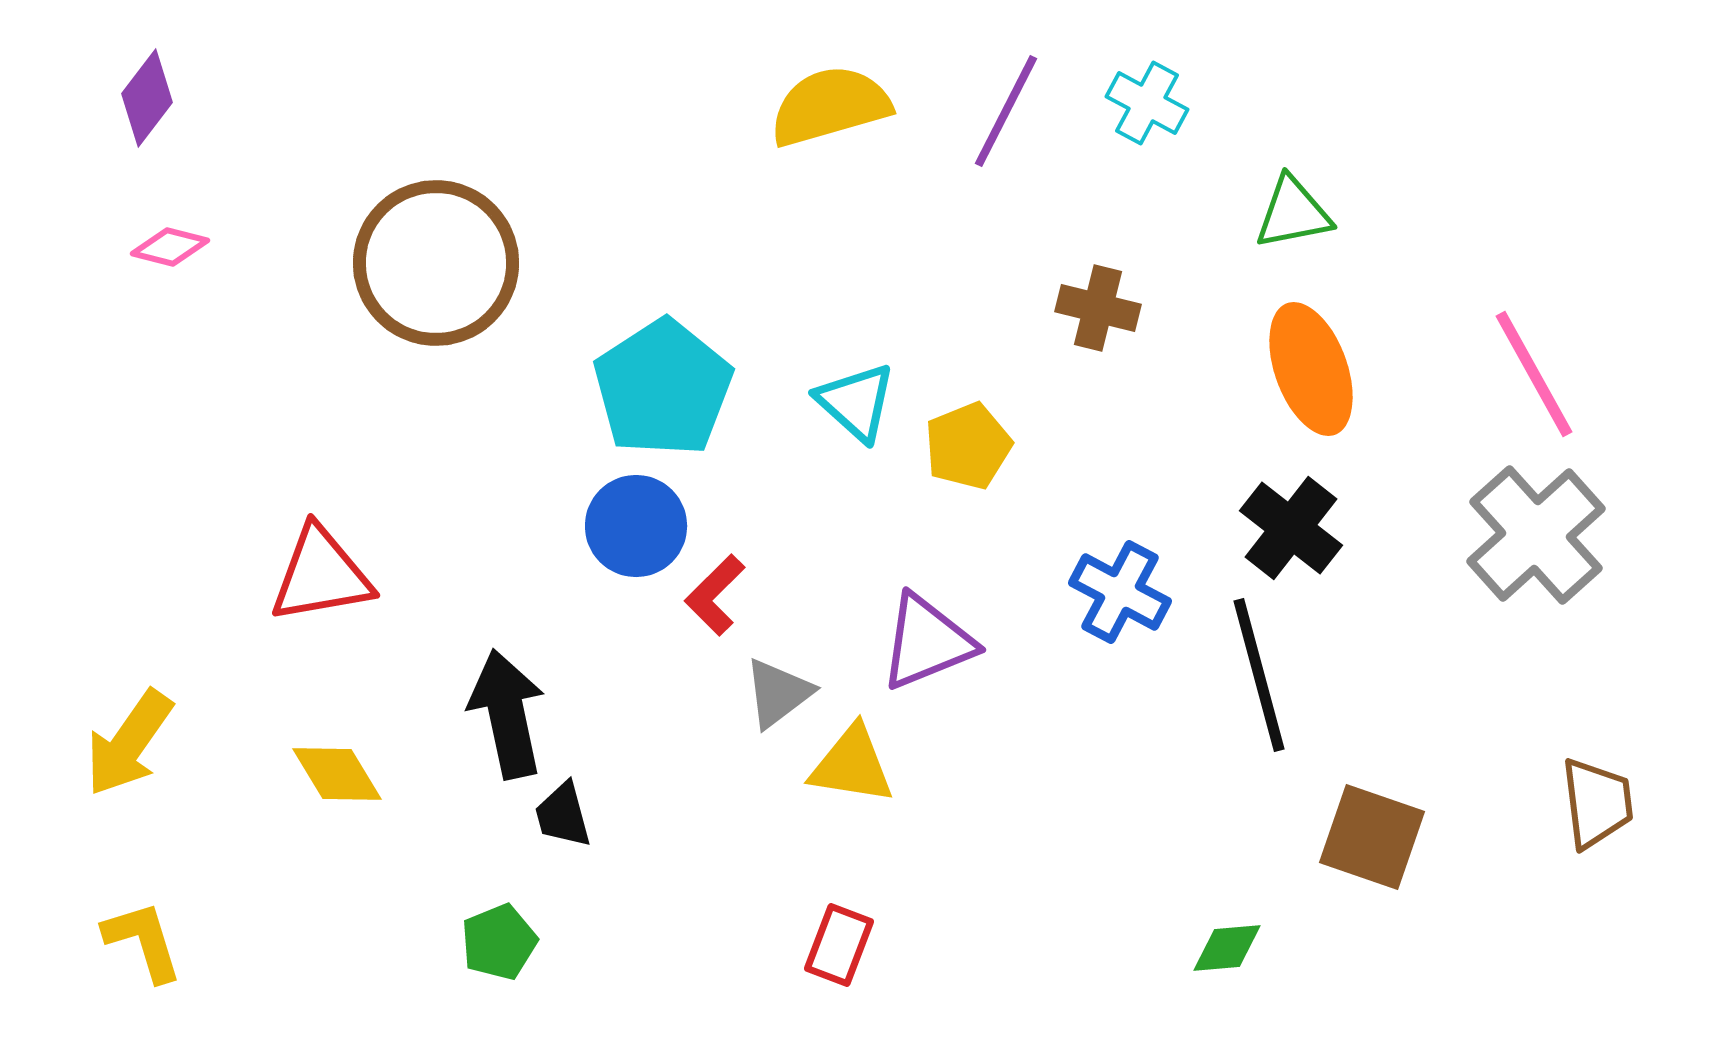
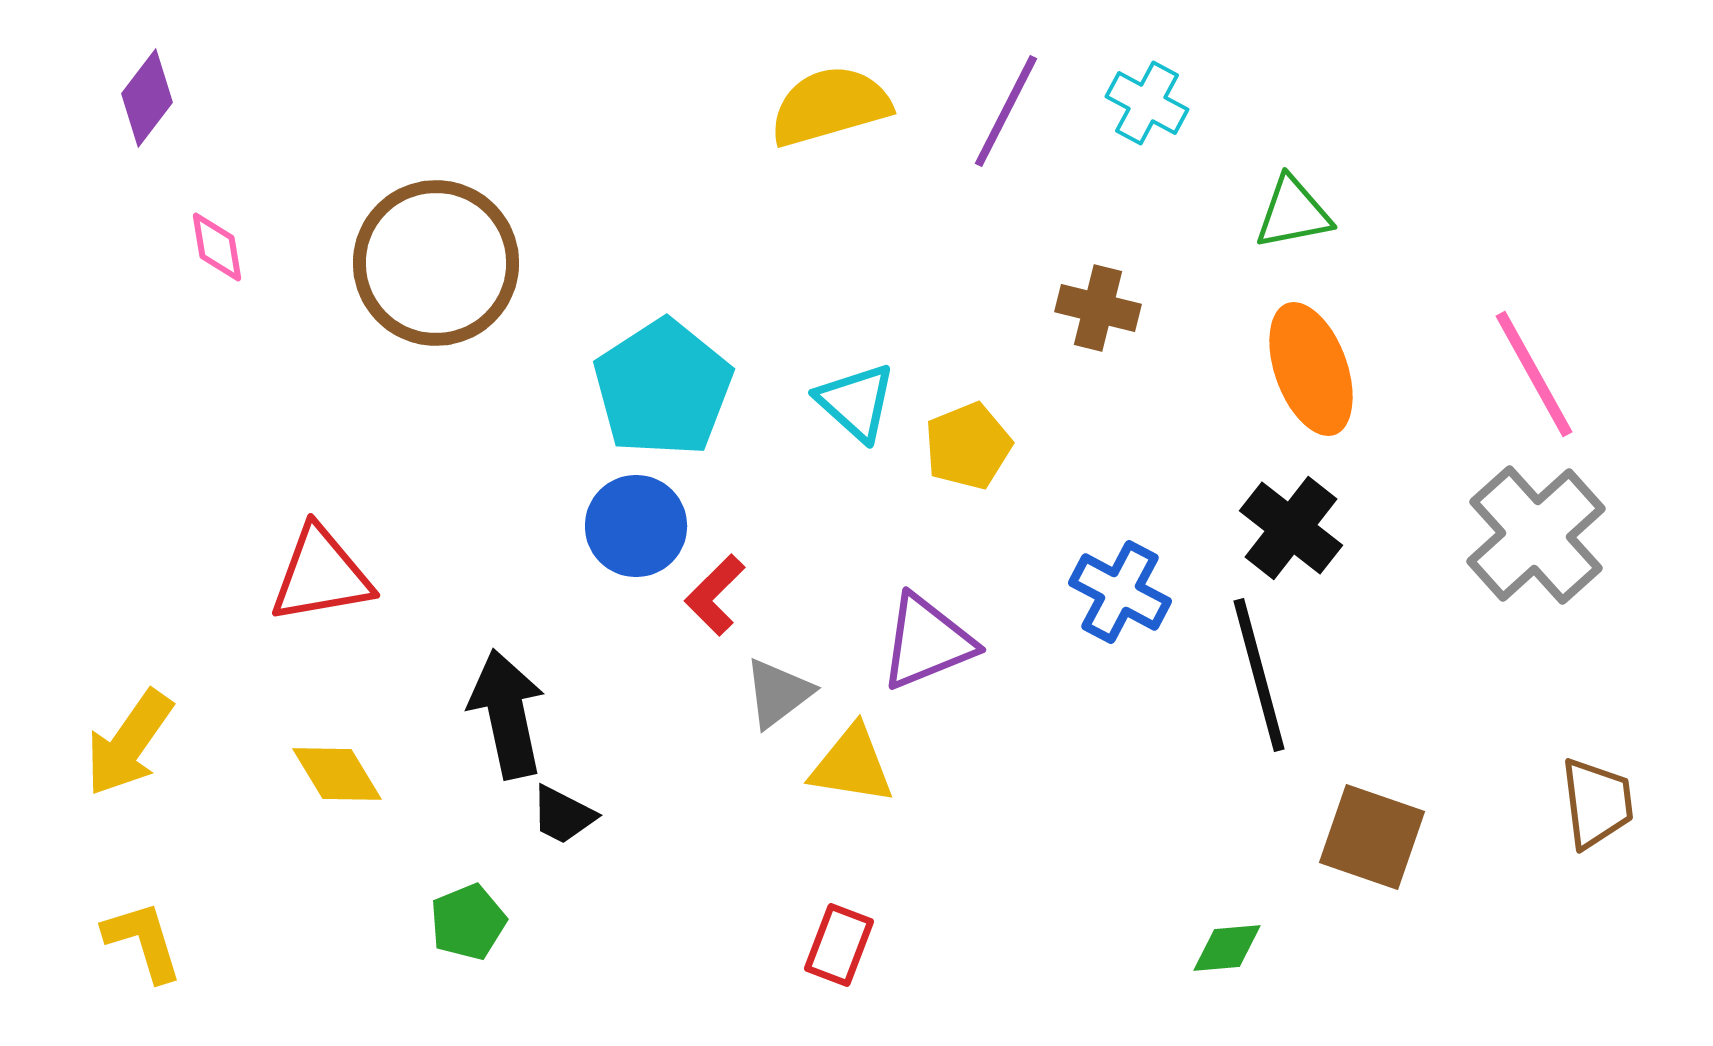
pink diamond: moved 47 px right; rotated 66 degrees clockwise
black trapezoid: rotated 48 degrees counterclockwise
green pentagon: moved 31 px left, 20 px up
